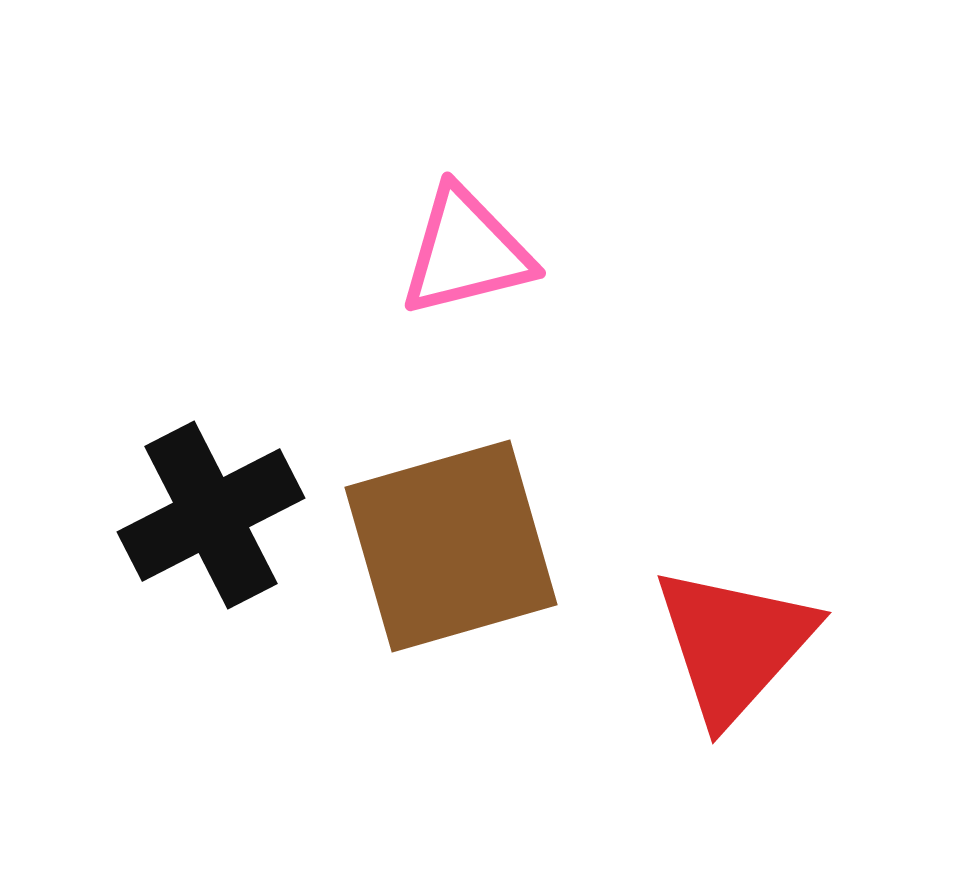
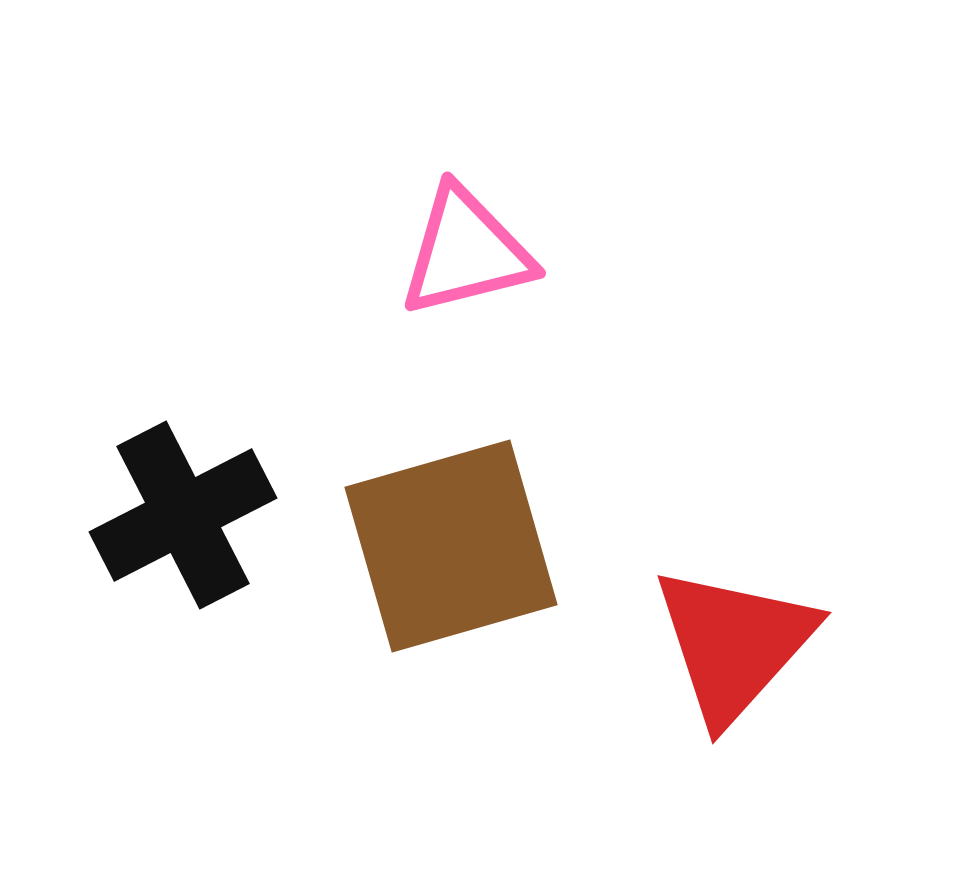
black cross: moved 28 px left
